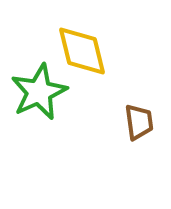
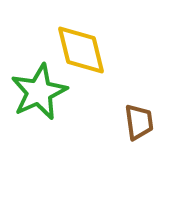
yellow diamond: moved 1 px left, 1 px up
